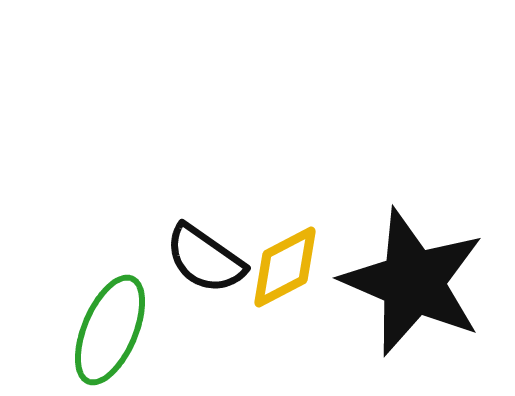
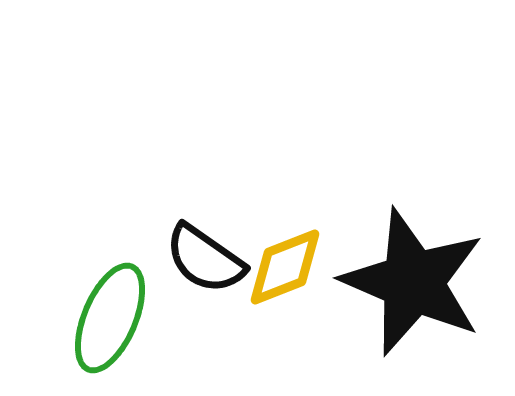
yellow diamond: rotated 6 degrees clockwise
green ellipse: moved 12 px up
